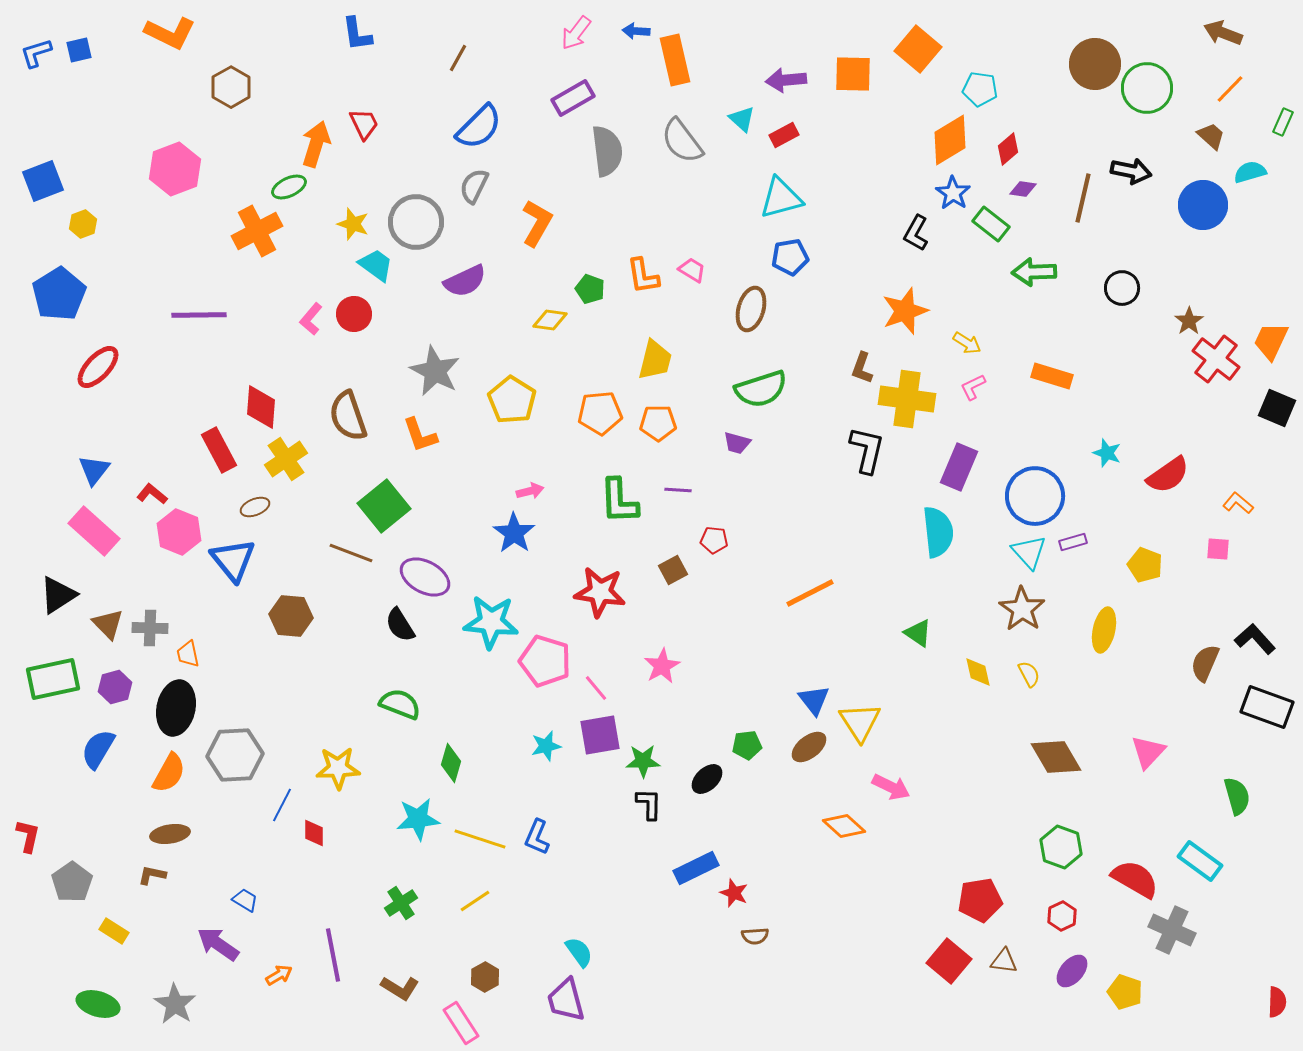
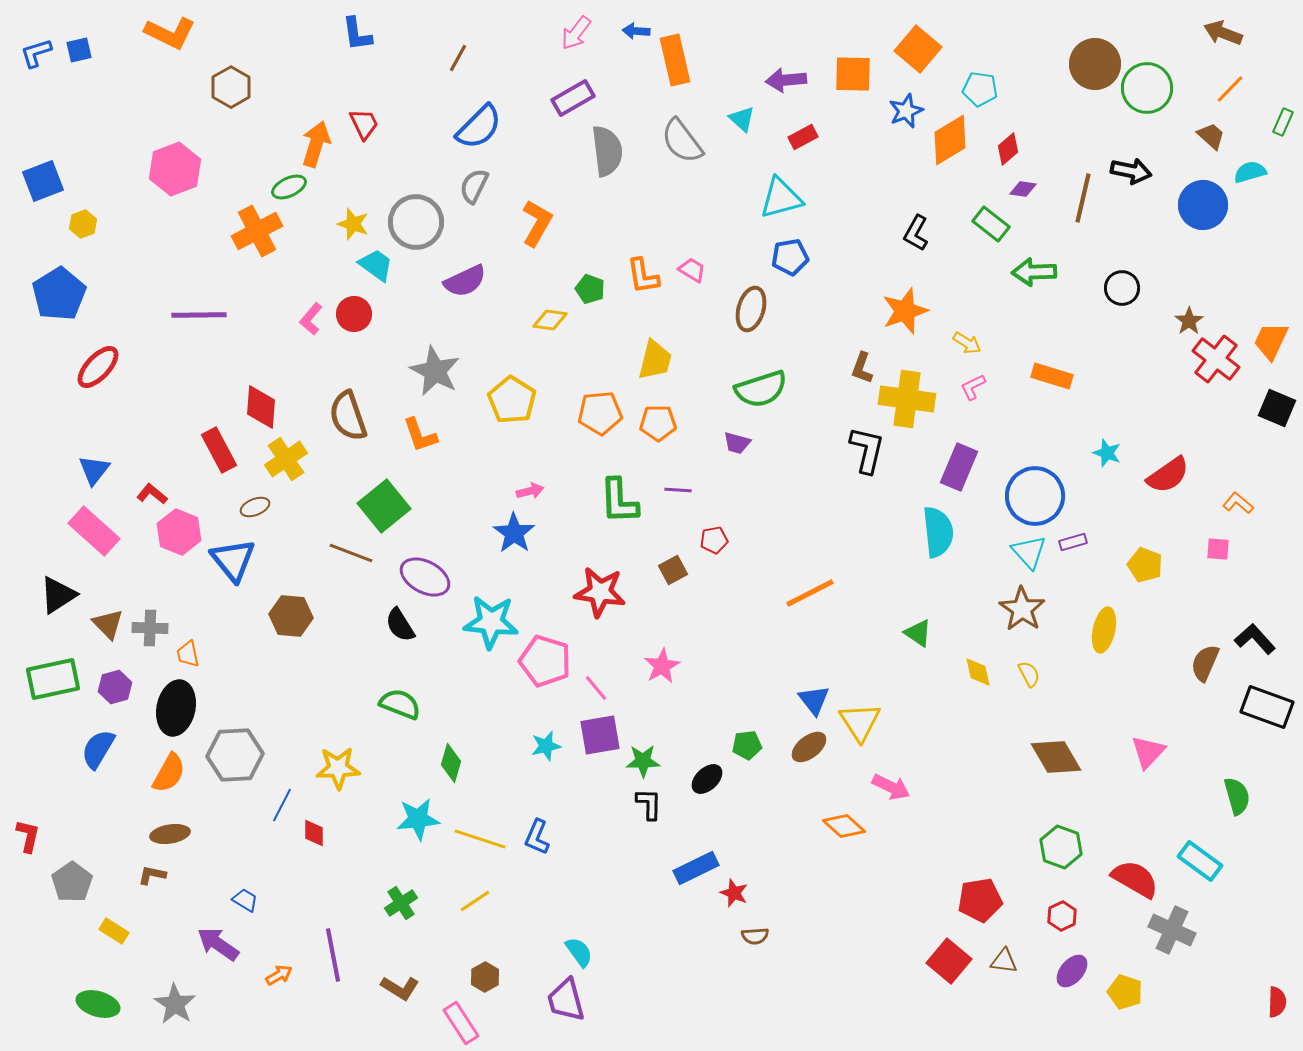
red rectangle at (784, 135): moved 19 px right, 2 px down
blue star at (953, 193): moved 47 px left, 82 px up; rotated 16 degrees clockwise
red pentagon at (714, 540): rotated 16 degrees counterclockwise
